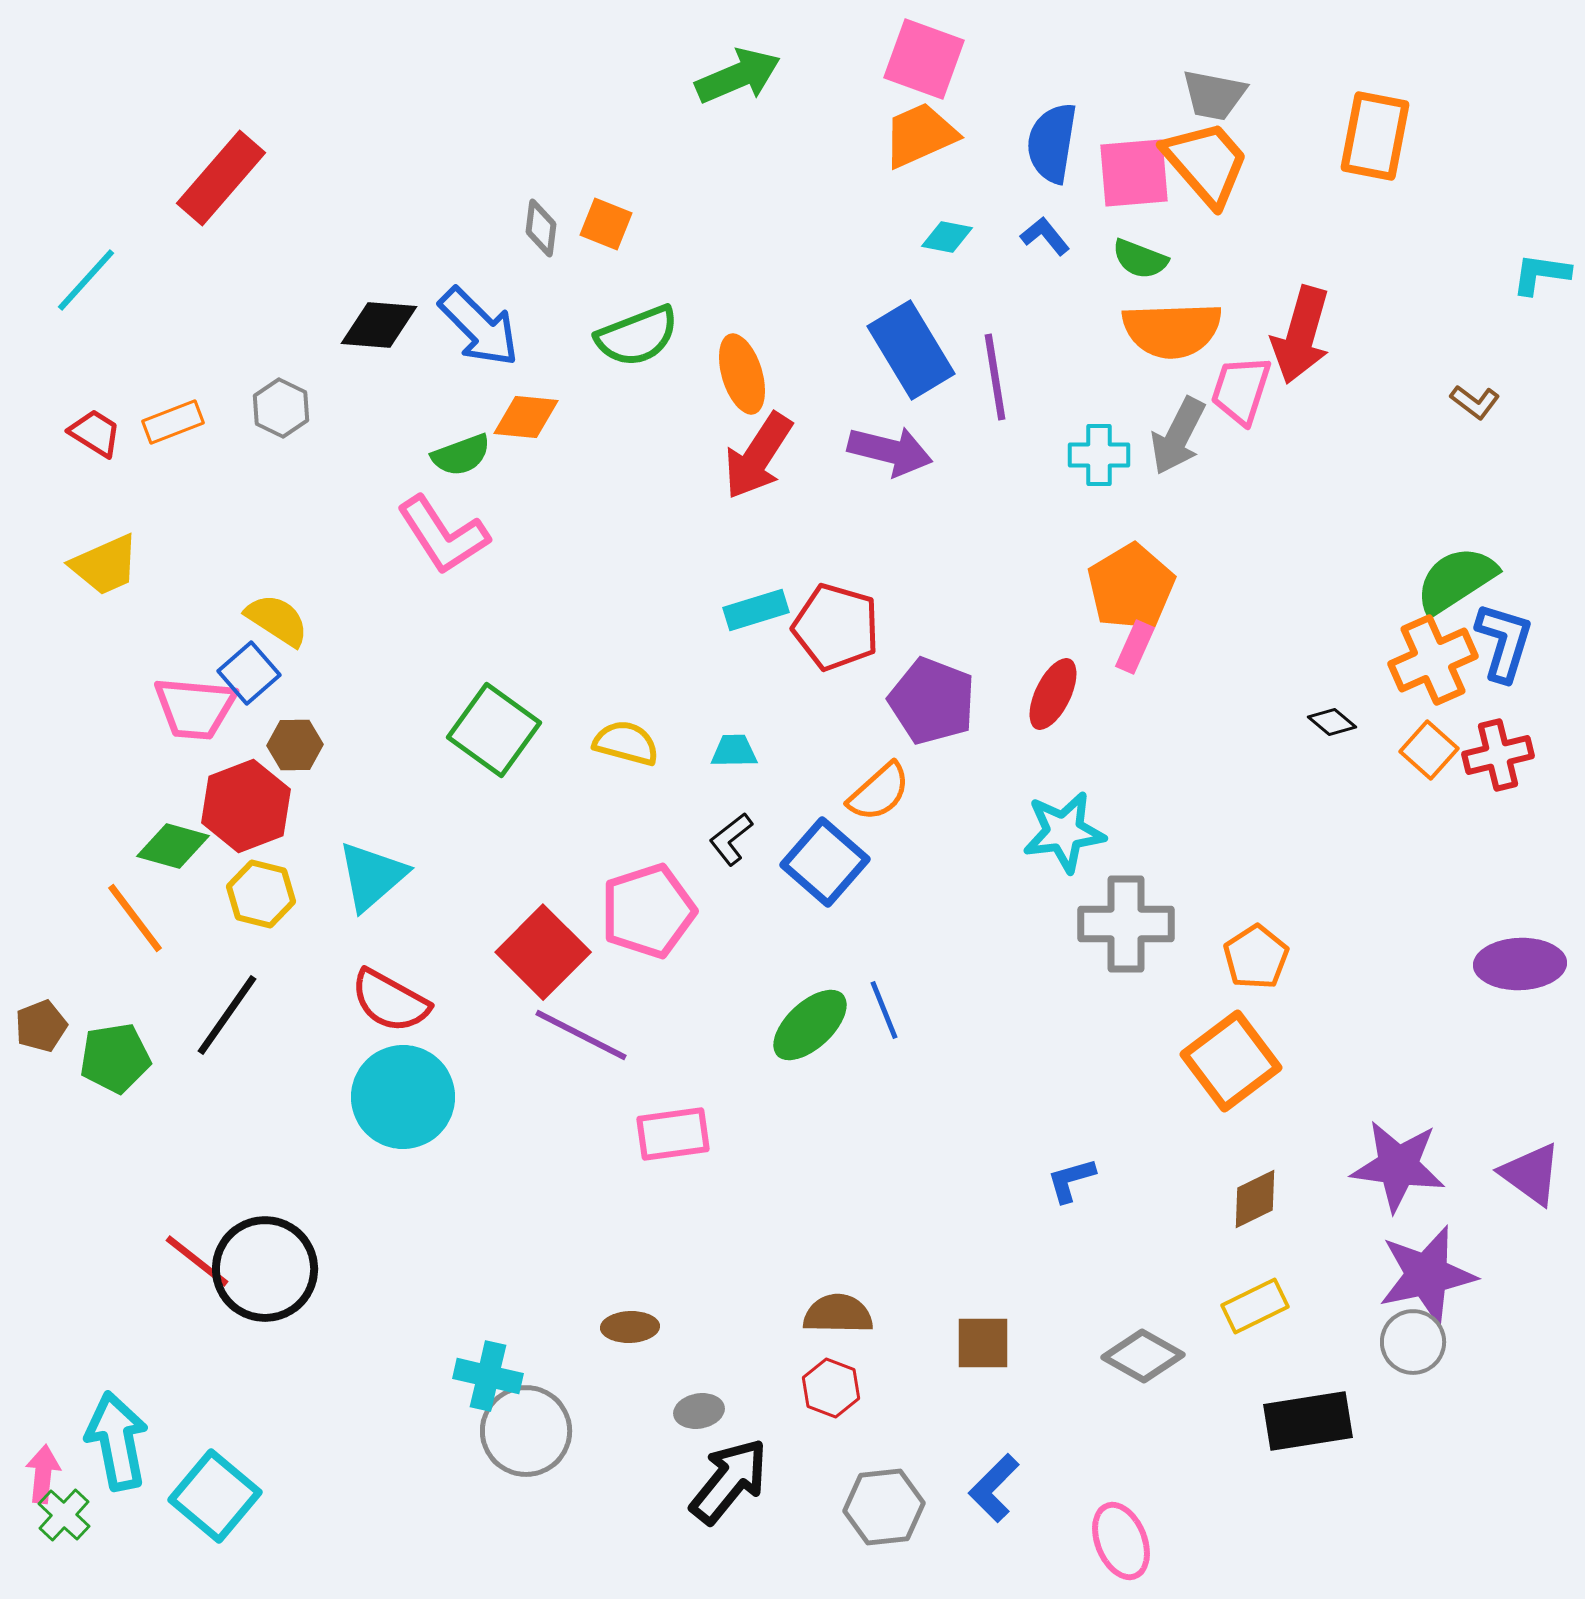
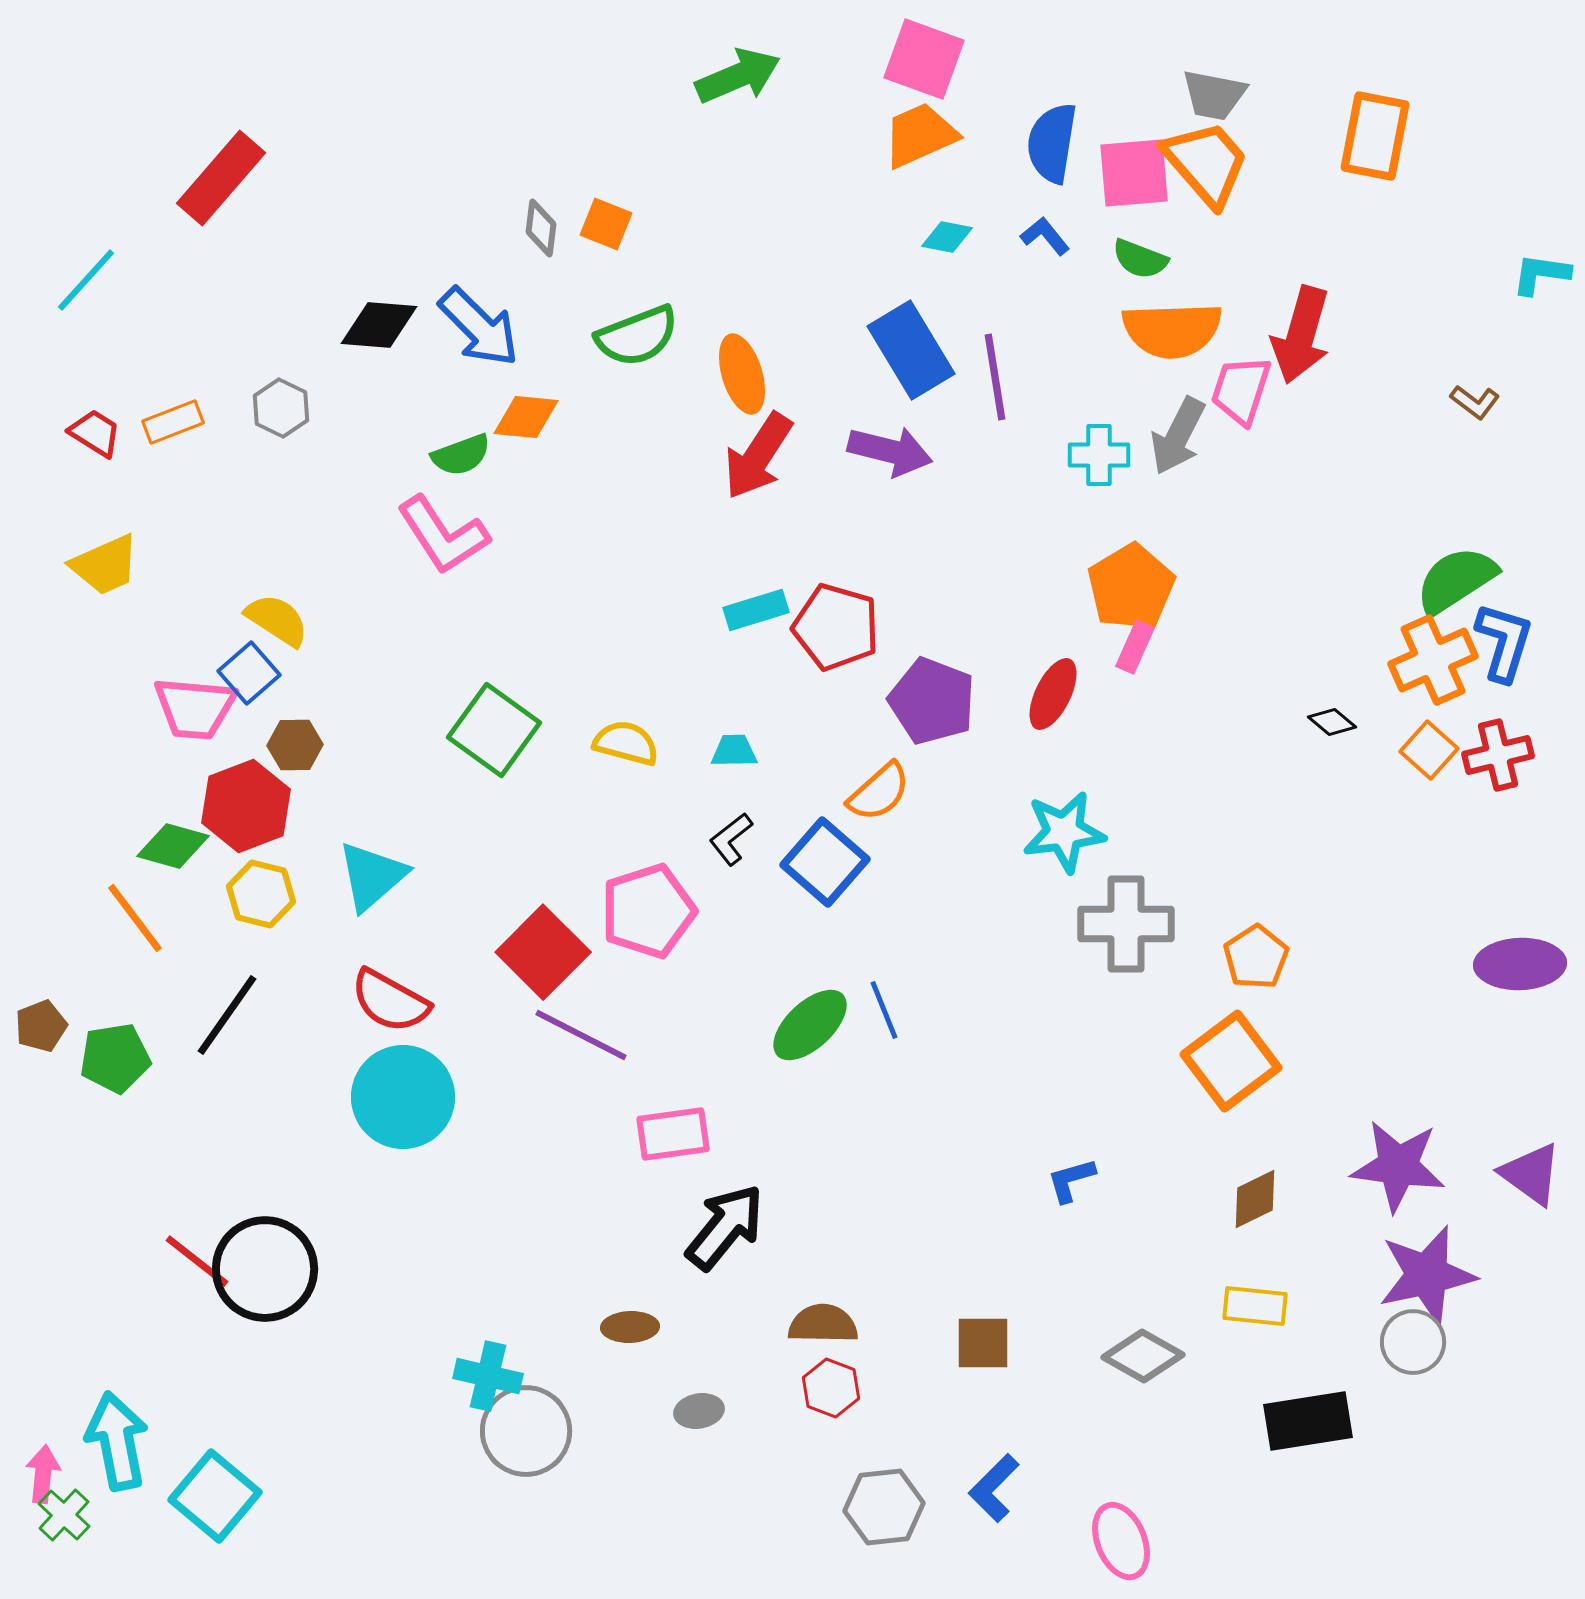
yellow rectangle at (1255, 1306): rotated 32 degrees clockwise
brown semicircle at (838, 1314): moved 15 px left, 10 px down
black arrow at (729, 1481): moved 4 px left, 254 px up
